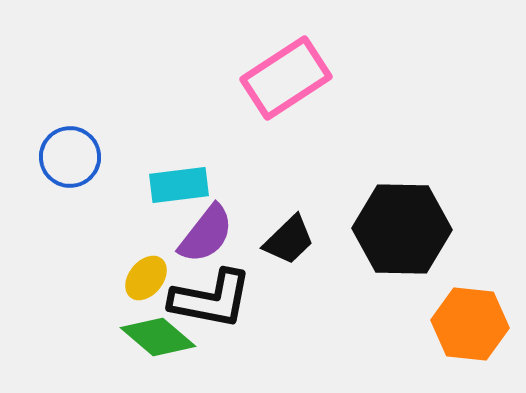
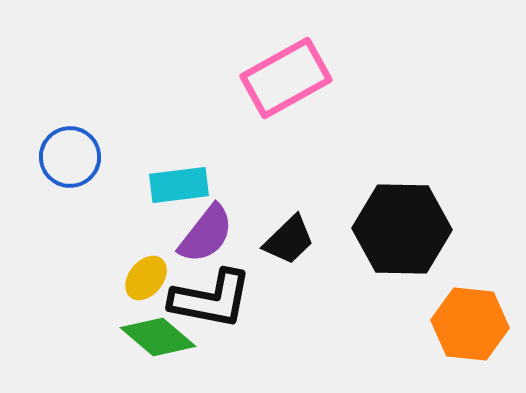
pink rectangle: rotated 4 degrees clockwise
